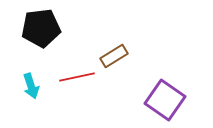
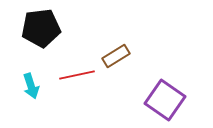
brown rectangle: moved 2 px right
red line: moved 2 px up
